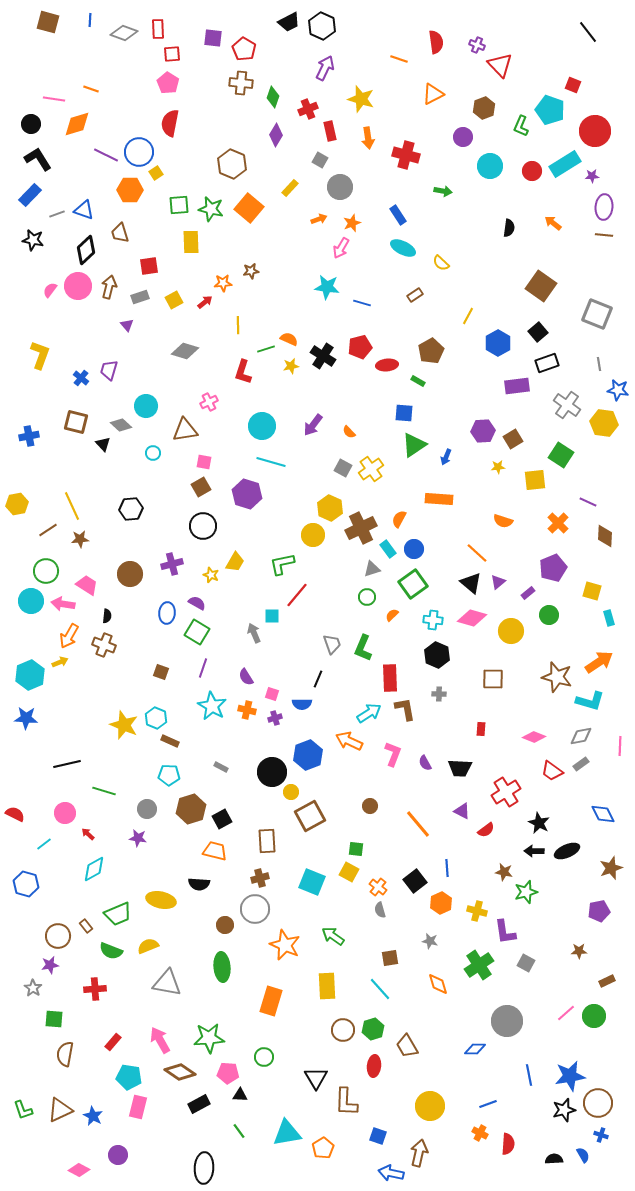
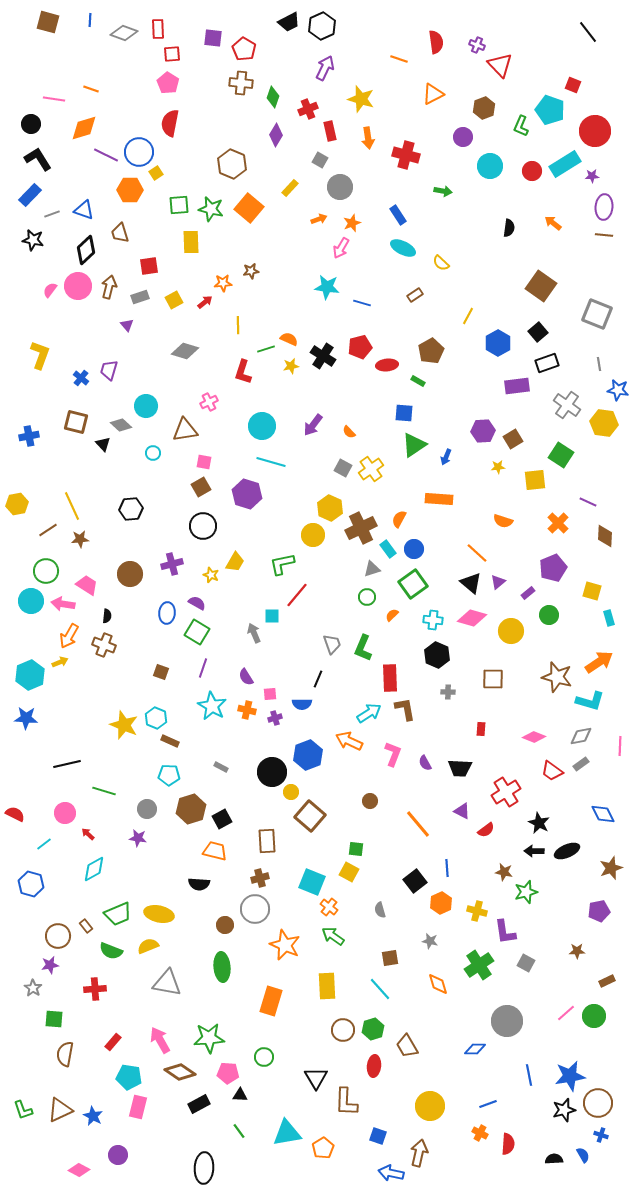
black hexagon at (322, 26): rotated 12 degrees clockwise
orange diamond at (77, 124): moved 7 px right, 4 px down
gray line at (57, 214): moved 5 px left
pink square at (272, 694): moved 2 px left; rotated 24 degrees counterclockwise
gray cross at (439, 694): moved 9 px right, 2 px up
brown circle at (370, 806): moved 5 px up
brown square at (310, 816): rotated 20 degrees counterclockwise
blue hexagon at (26, 884): moved 5 px right
orange cross at (378, 887): moved 49 px left, 20 px down
yellow ellipse at (161, 900): moved 2 px left, 14 px down
brown star at (579, 951): moved 2 px left
